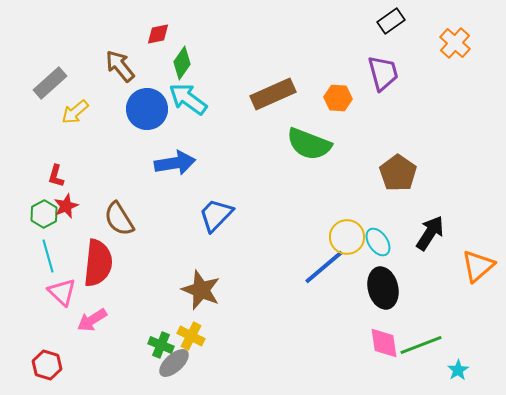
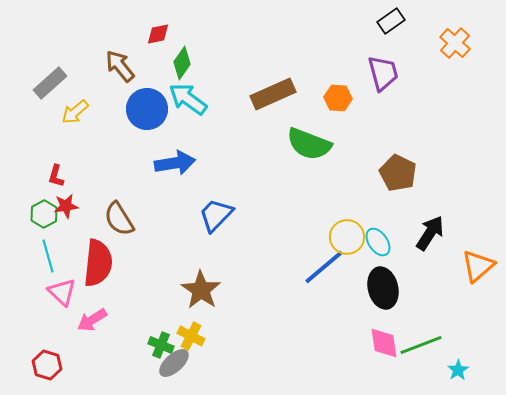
brown pentagon: rotated 9 degrees counterclockwise
red star: rotated 15 degrees clockwise
brown star: rotated 12 degrees clockwise
